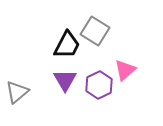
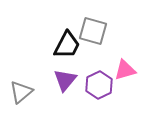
gray square: moved 2 px left; rotated 16 degrees counterclockwise
pink triangle: rotated 25 degrees clockwise
purple triangle: rotated 10 degrees clockwise
gray triangle: moved 4 px right
